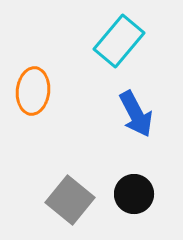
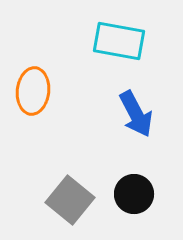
cyan rectangle: rotated 60 degrees clockwise
